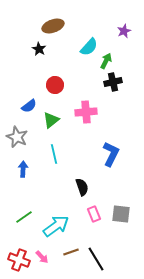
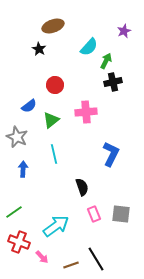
green line: moved 10 px left, 5 px up
brown line: moved 13 px down
red cross: moved 18 px up
